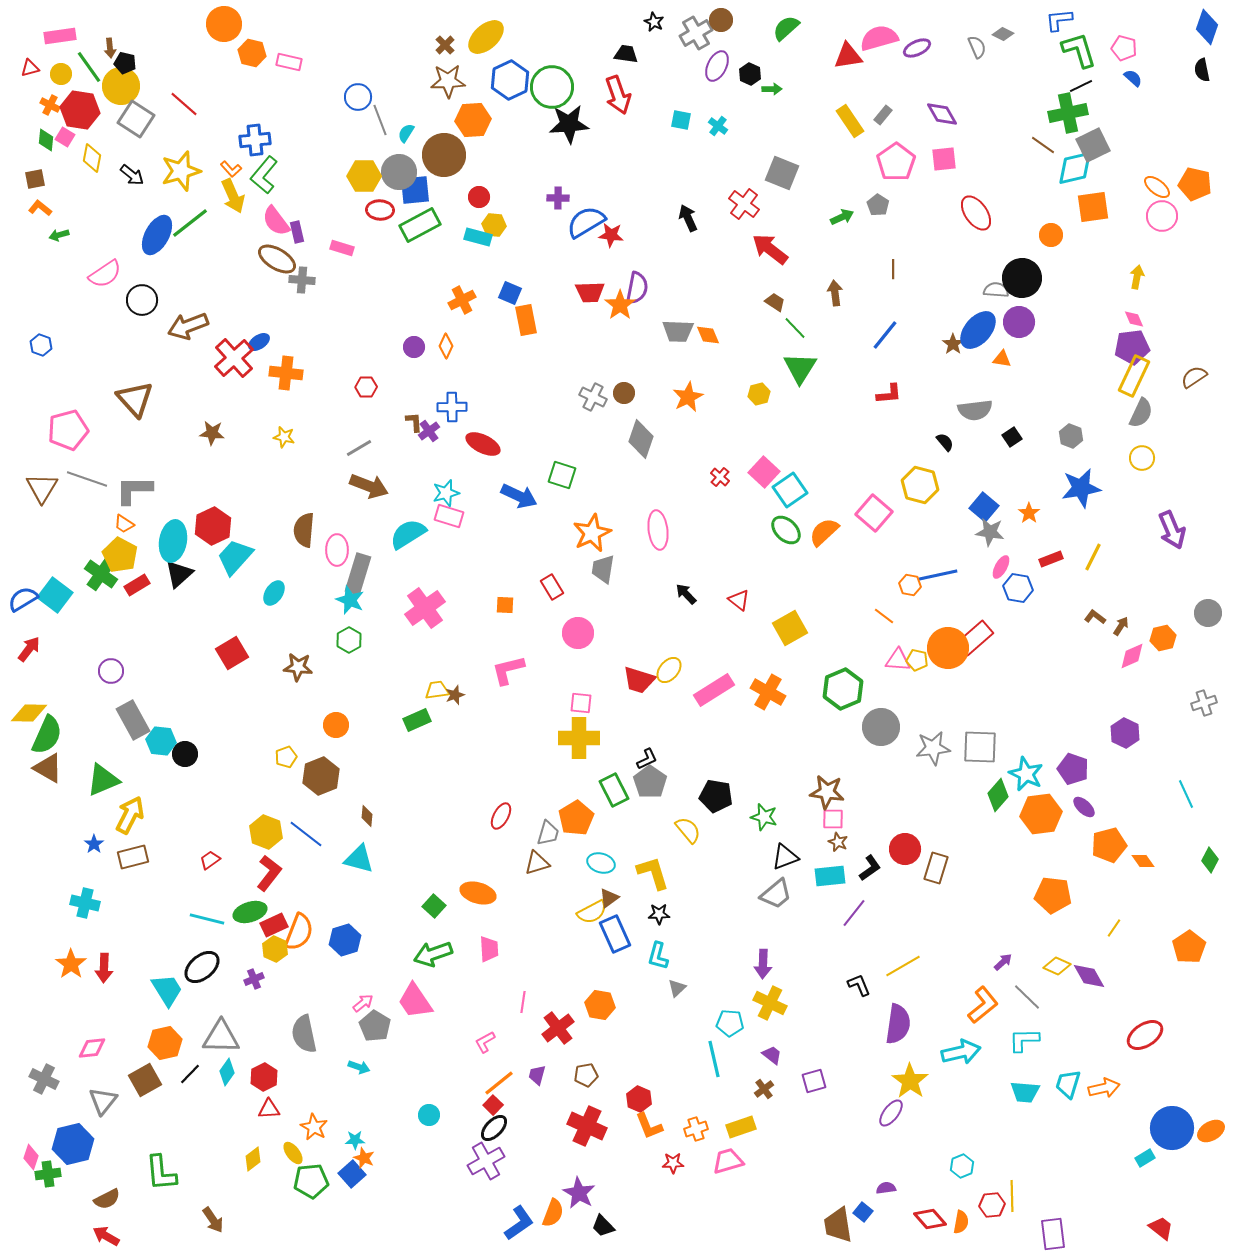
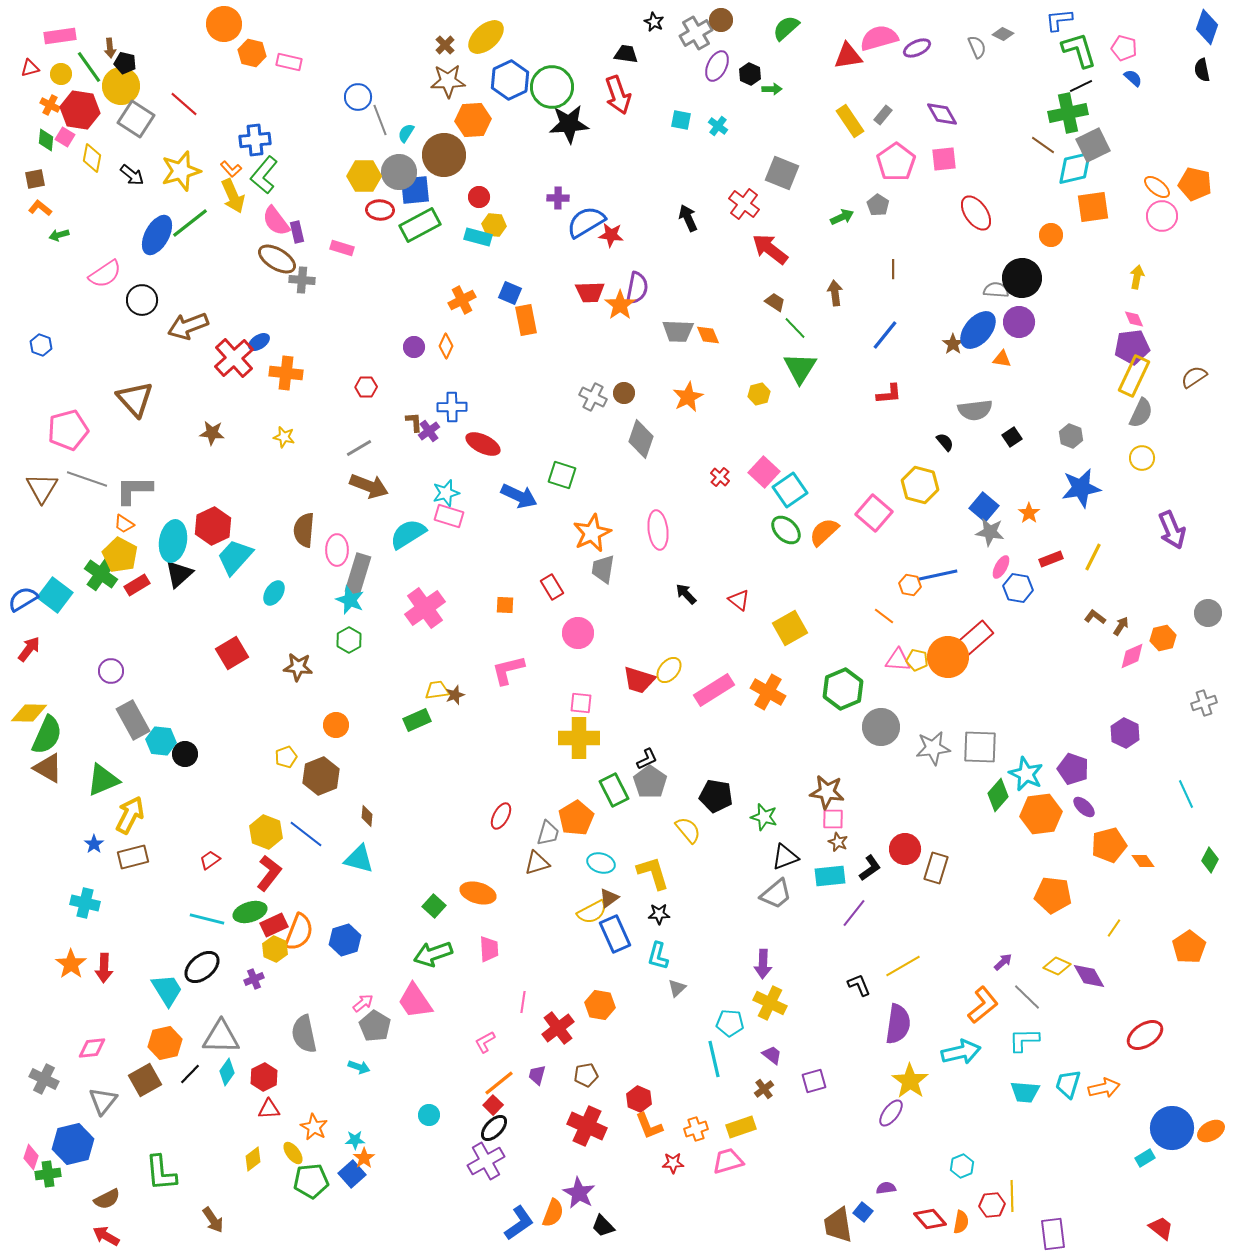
orange circle at (948, 648): moved 9 px down
orange star at (364, 1158): rotated 15 degrees clockwise
